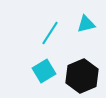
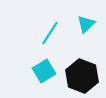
cyan triangle: rotated 30 degrees counterclockwise
black hexagon: rotated 16 degrees counterclockwise
